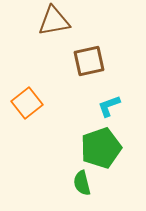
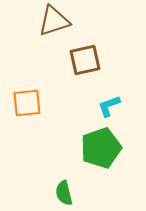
brown triangle: rotated 8 degrees counterclockwise
brown square: moved 4 px left, 1 px up
orange square: rotated 32 degrees clockwise
green semicircle: moved 18 px left, 10 px down
